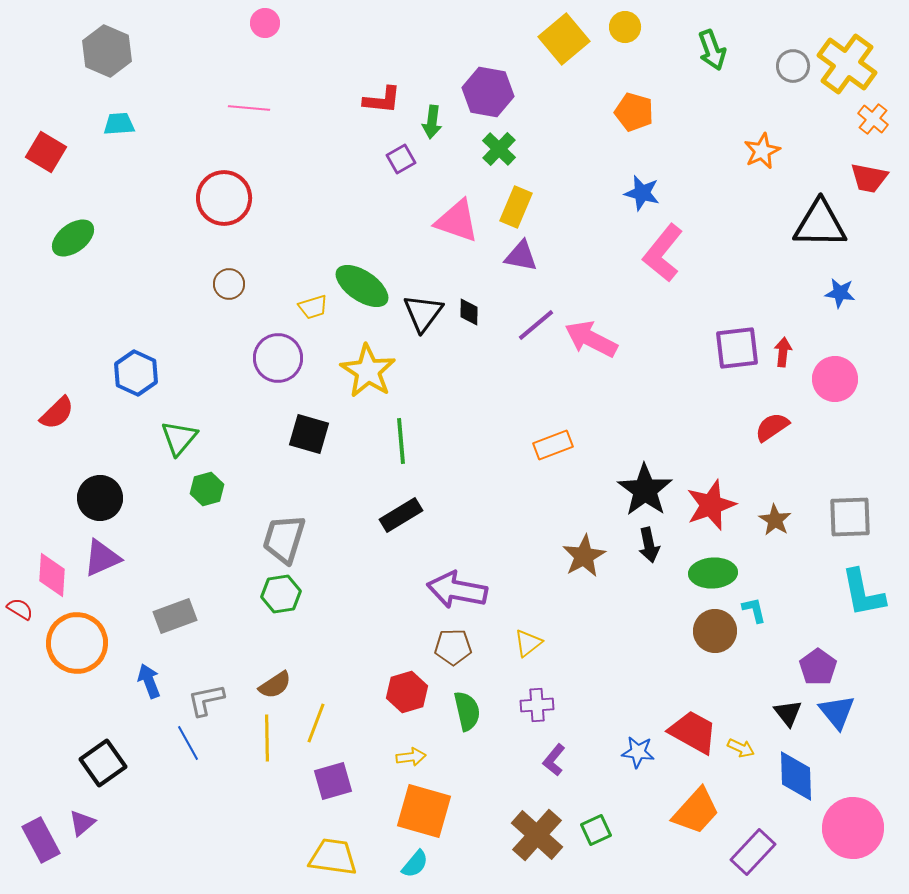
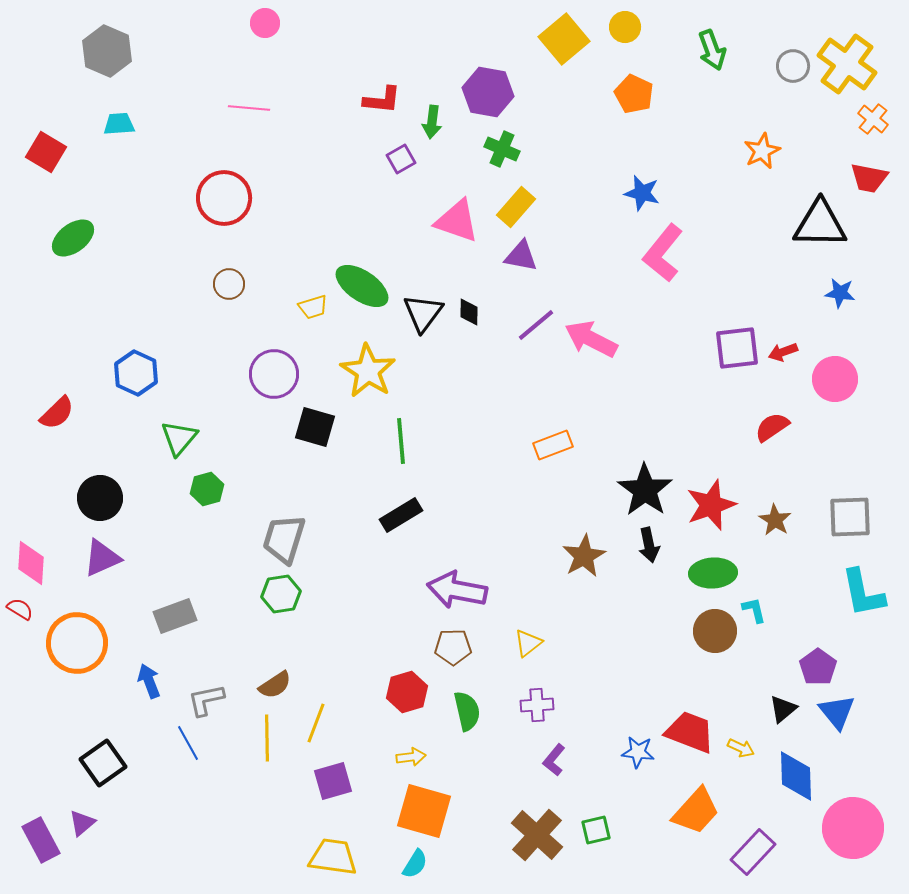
orange pentagon at (634, 112): moved 18 px up; rotated 9 degrees clockwise
green cross at (499, 149): moved 3 px right; rotated 20 degrees counterclockwise
yellow rectangle at (516, 207): rotated 18 degrees clockwise
red arrow at (783, 352): rotated 116 degrees counterclockwise
purple circle at (278, 358): moved 4 px left, 16 px down
black square at (309, 434): moved 6 px right, 7 px up
pink diamond at (52, 575): moved 21 px left, 12 px up
black triangle at (788, 713): moved 5 px left, 4 px up; rotated 28 degrees clockwise
red trapezoid at (693, 732): moved 3 px left; rotated 8 degrees counterclockwise
green square at (596, 830): rotated 12 degrees clockwise
cyan semicircle at (415, 864): rotated 8 degrees counterclockwise
